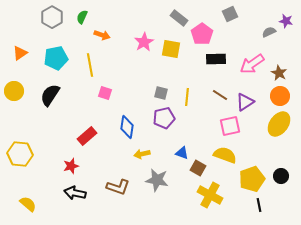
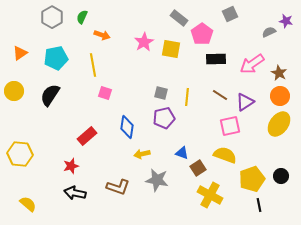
yellow line at (90, 65): moved 3 px right
brown square at (198, 168): rotated 28 degrees clockwise
